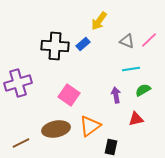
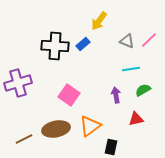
brown line: moved 3 px right, 4 px up
